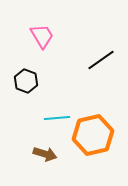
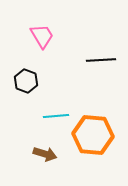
black line: rotated 32 degrees clockwise
cyan line: moved 1 px left, 2 px up
orange hexagon: rotated 18 degrees clockwise
